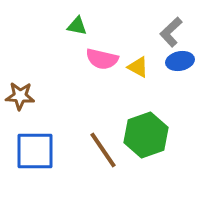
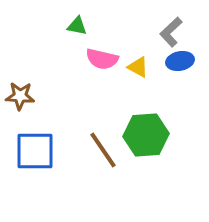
green hexagon: rotated 15 degrees clockwise
